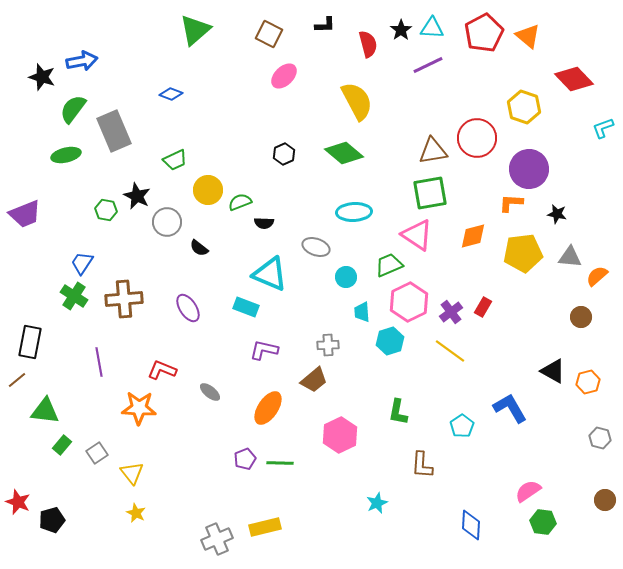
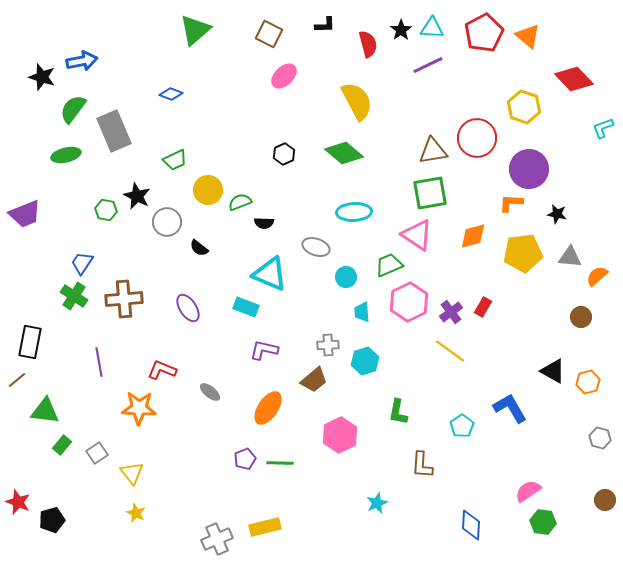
cyan hexagon at (390, 341): moved 25 px left, 20 px down
